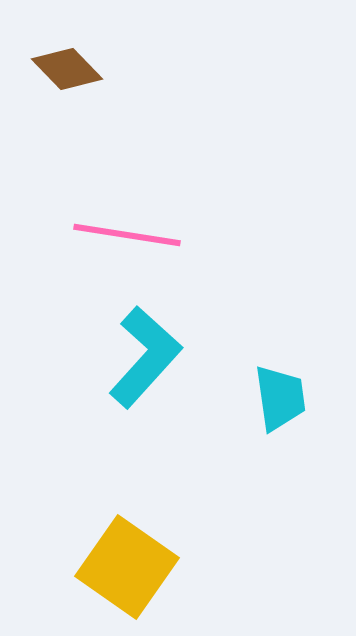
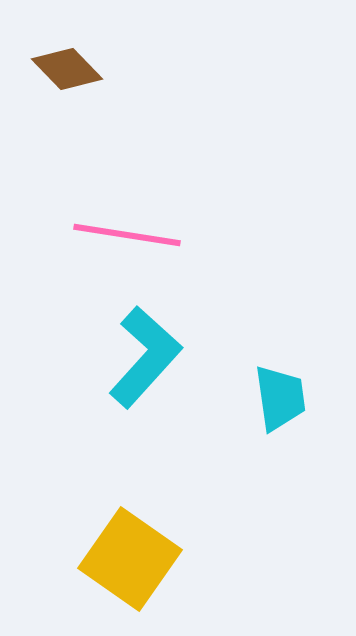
yellow square: moved 3 px right, 8 px up
